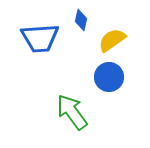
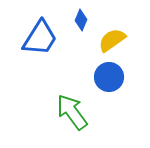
blue diamond: rotated 10 degrees clockwise
blue trapezoid: rotated 54 degrees counterclockwise
